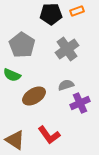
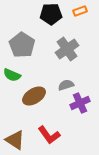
orange rectangle: moved 3 px right
